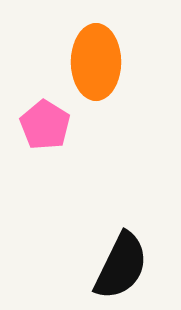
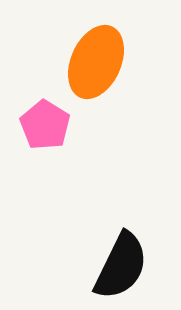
orange ellipse: rotated 24 degrees clockwise
